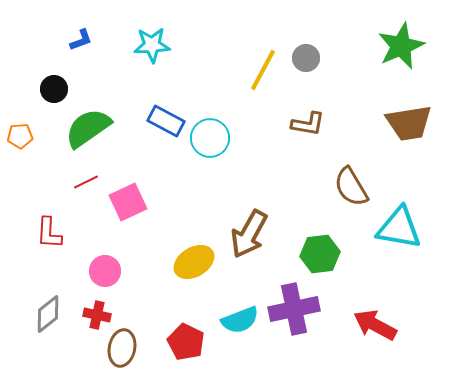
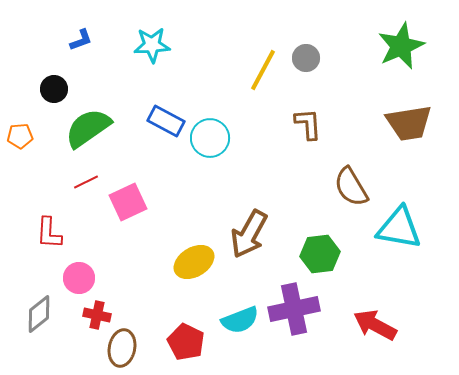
brown L-shape: rotated 104 degrees counterclockwise
pink circle: moved 26 px left, 7 px down
gray diamond: moved 9 px left
